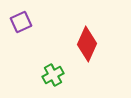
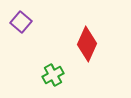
purple square: rotated 25 degrees counterclockwise
